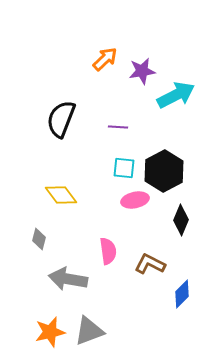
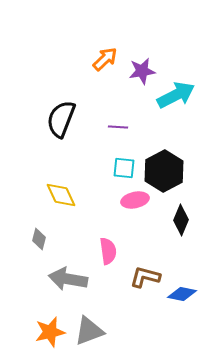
yellow diamond: rotated 12 degrees clockwise
brown L-shape: moved 5 px left, 13 px down; rotated 12 degrees counterclockwise
blue diamond: rotated 56 degrees clockwise
